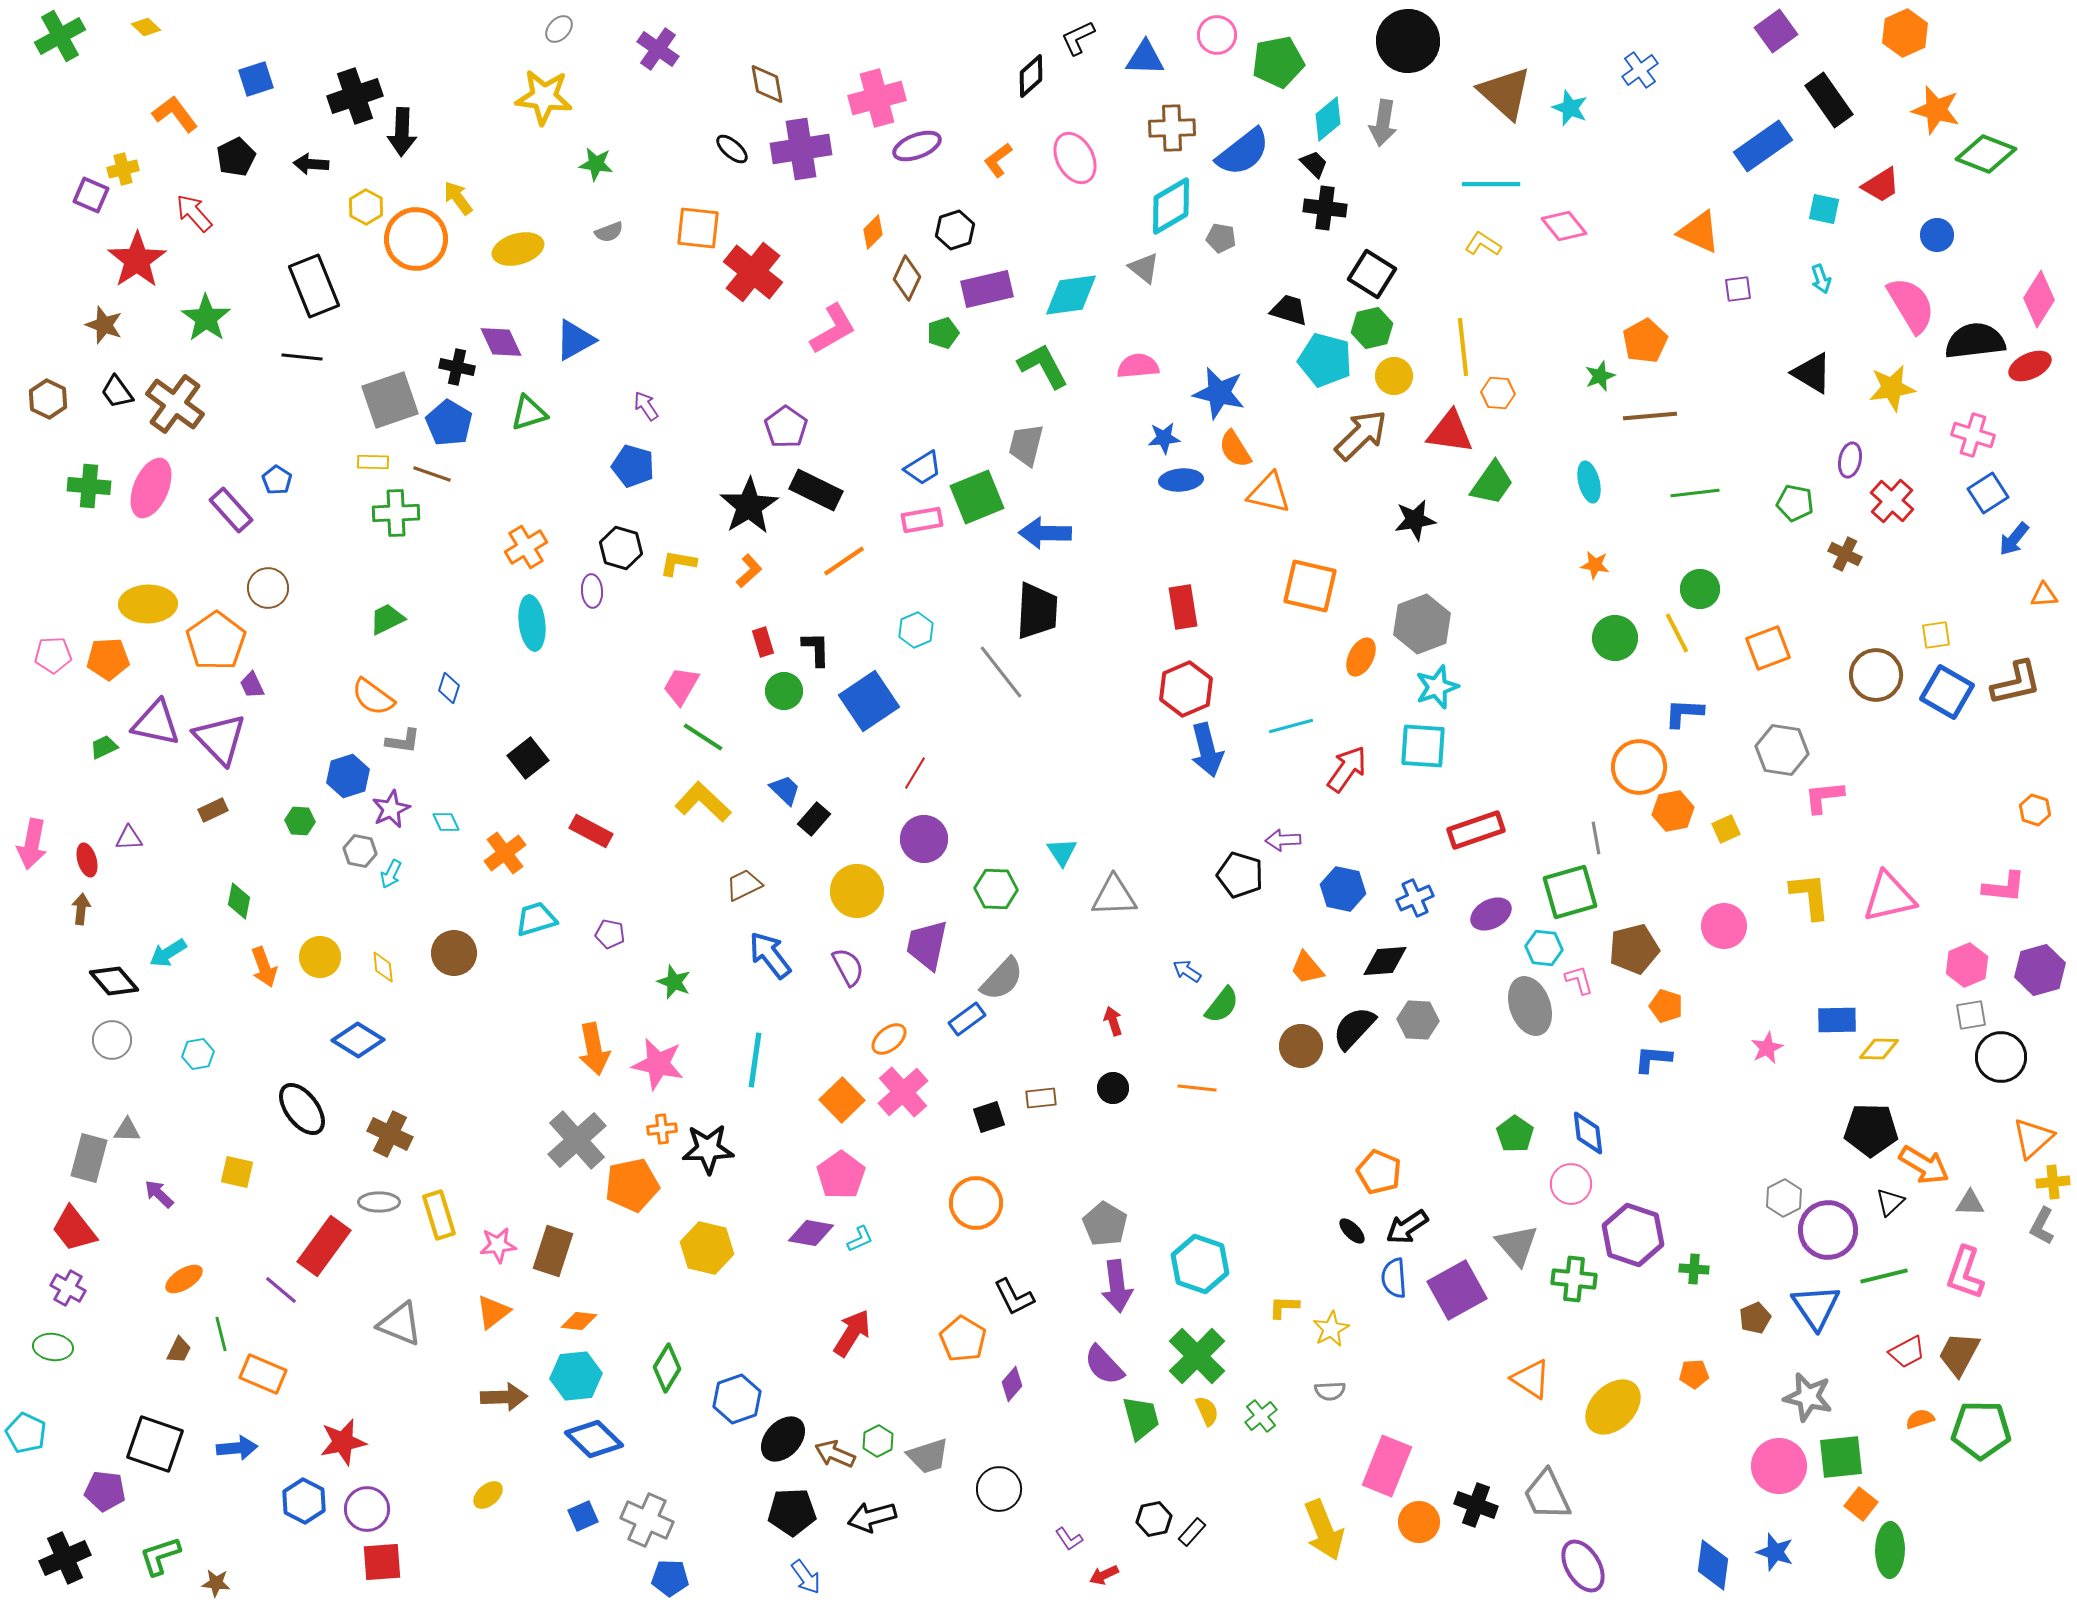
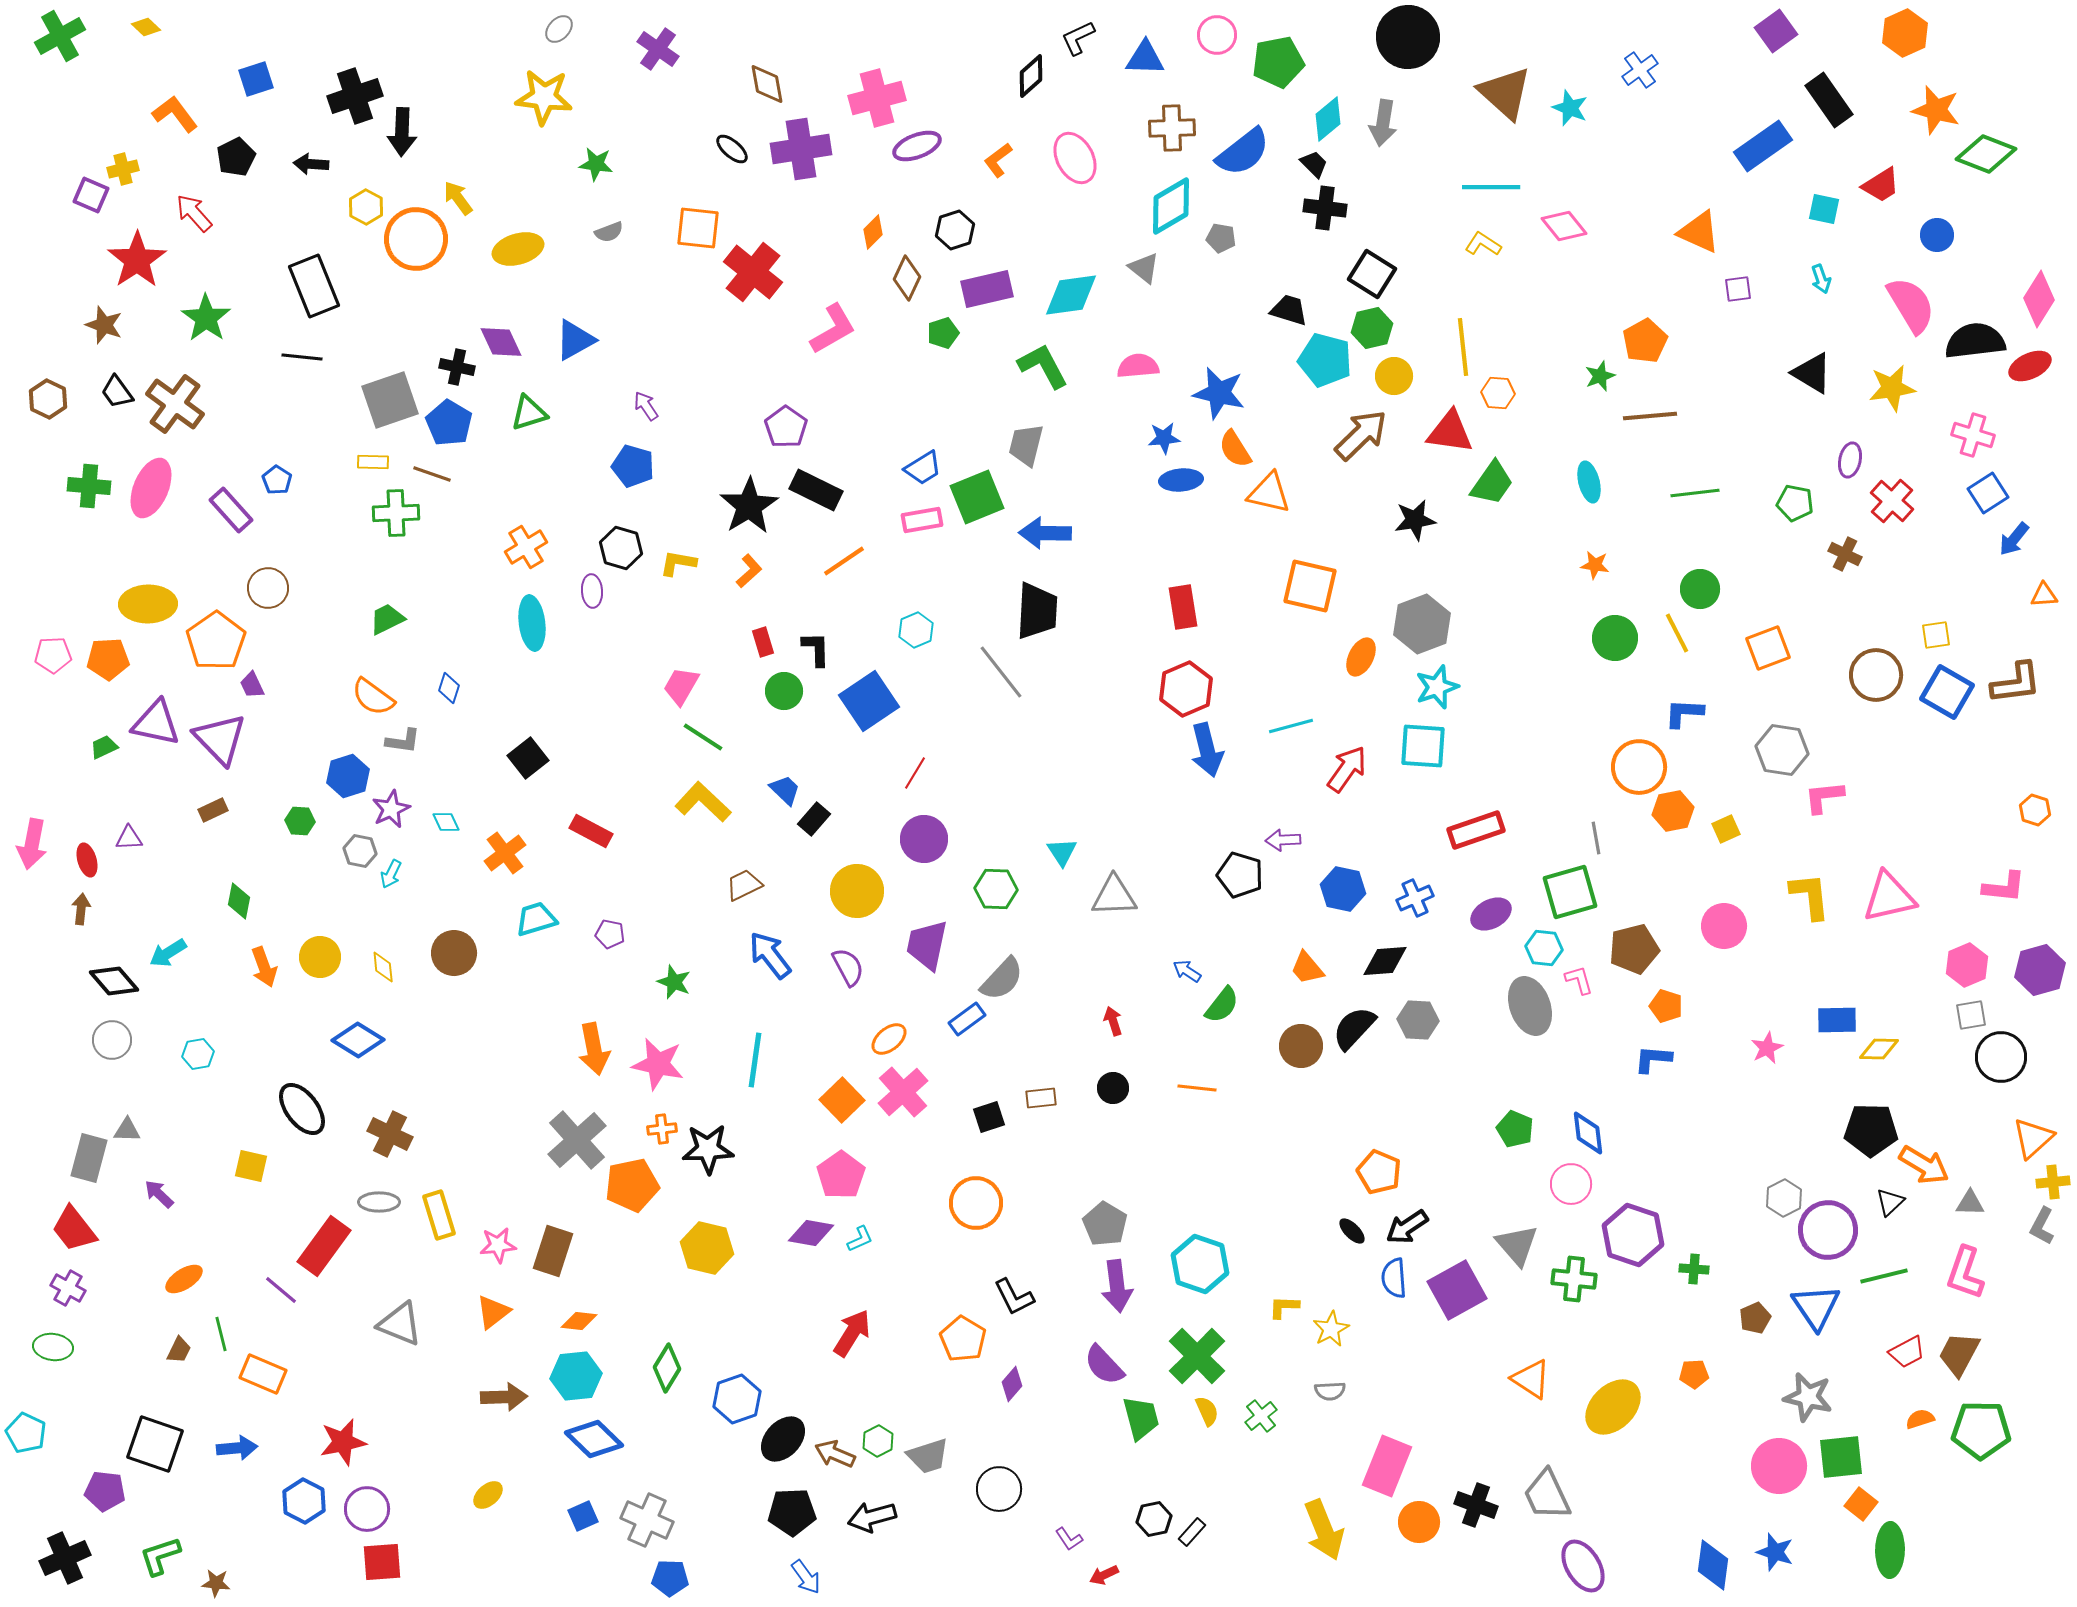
black circle at (1408, 41): moved 4 px up
cyan line at (1491, 184): moved 3 px down
brown L-shape at (2016, 683): rotated 6 degrees clockwise
green pentagon at (1515, 1134): moved 5 px up; rotated 12 degrees counterclockwise
yellow square at (237, 1172): moved 14 px right, 6 px up
